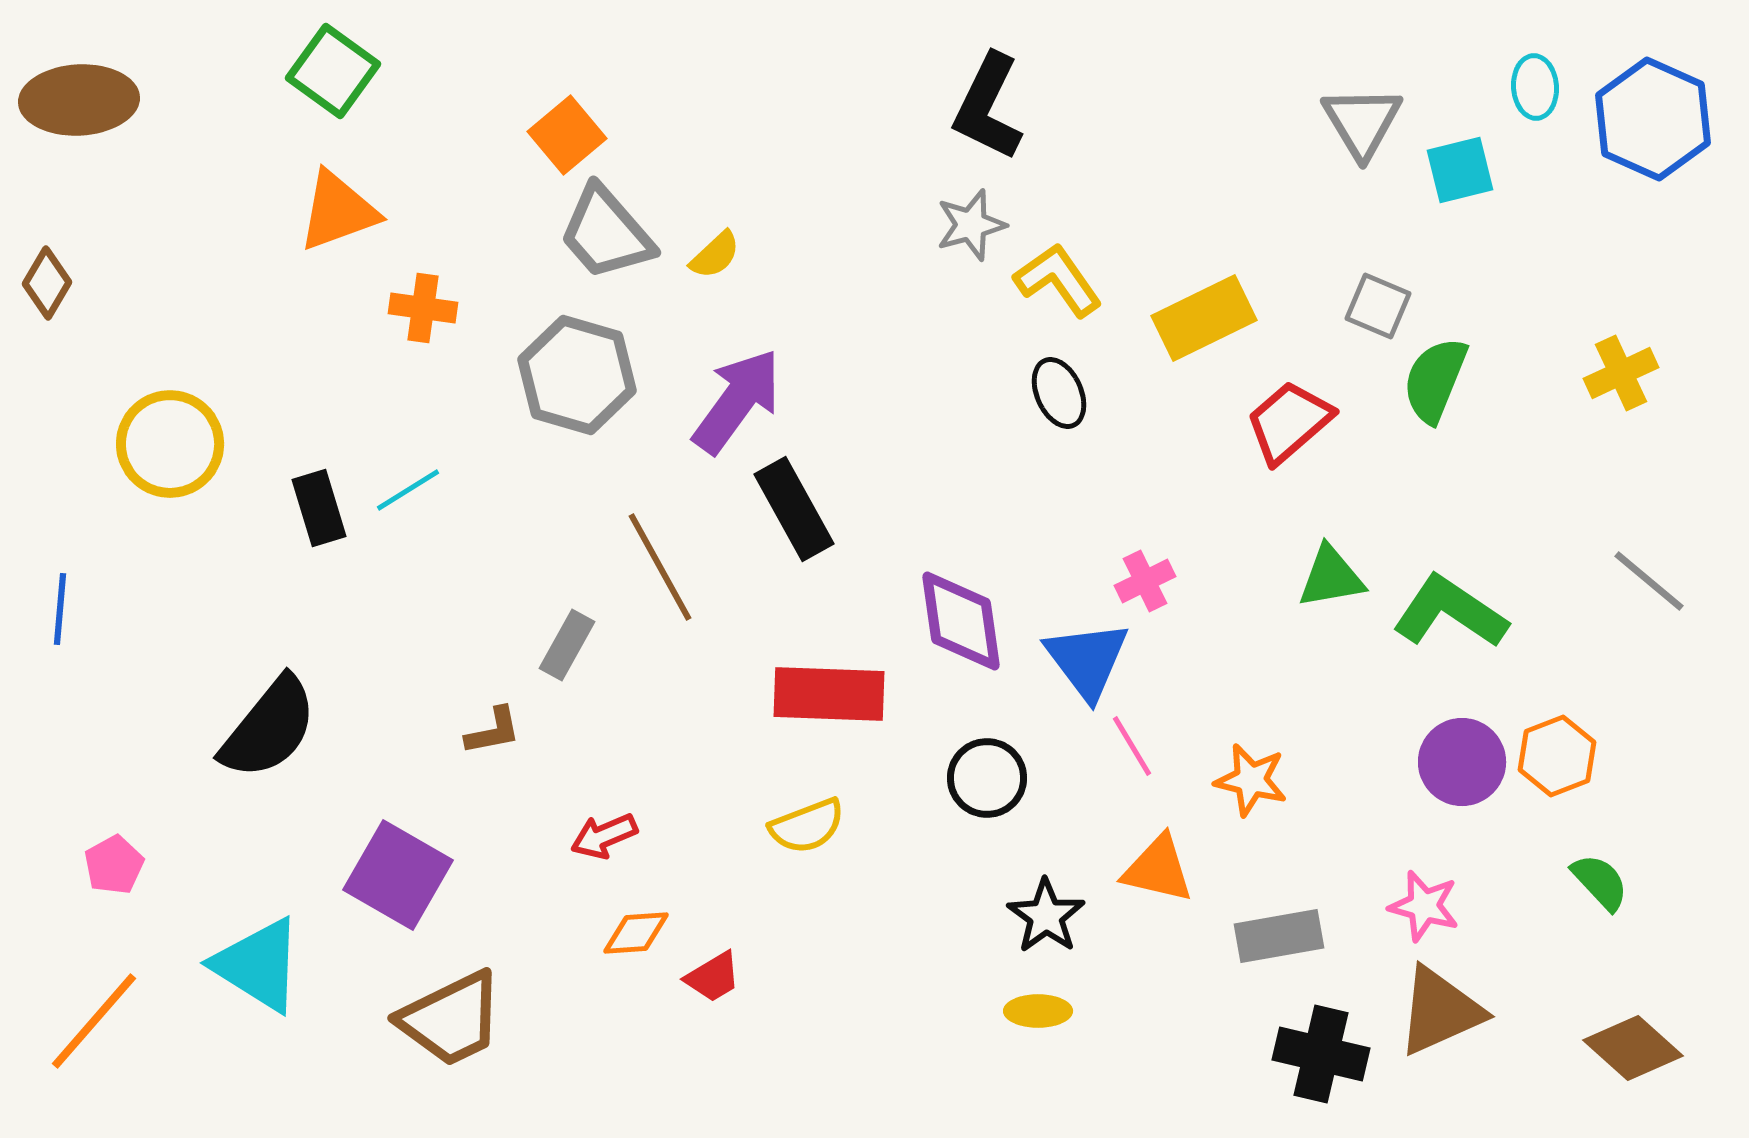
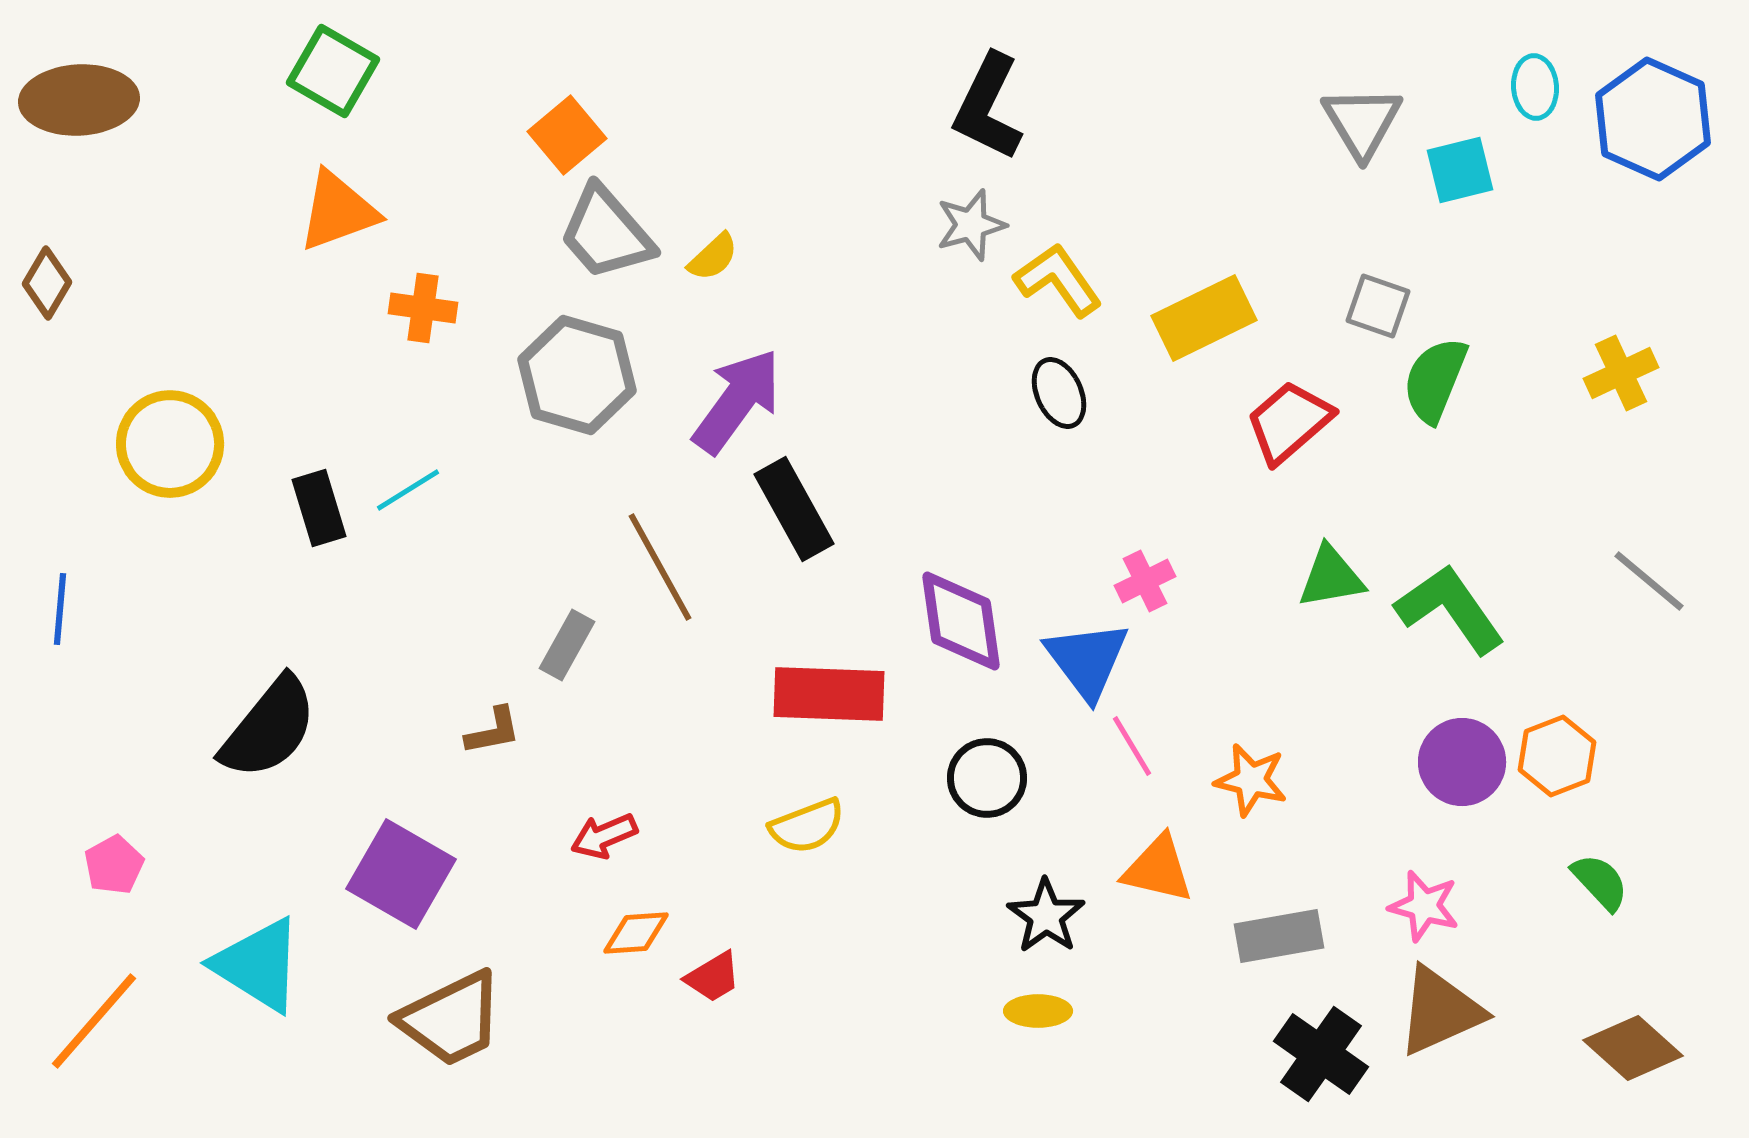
green square at (333, 71): rotated 6 degrees counterclockwise
yellow semicircle at (715, 255): moved 2 px left, 2 px down
gray square at (1378, 306): rotated 4 degrees counterclockwise
green L-shape at (1450, 612): moved 3 px up; rotated 21 degrees clockwise
purple square at (398, 875): moved 3 px right, 1 px up
black cross at (1321, 1054): rotated 22 degrees clockwise
